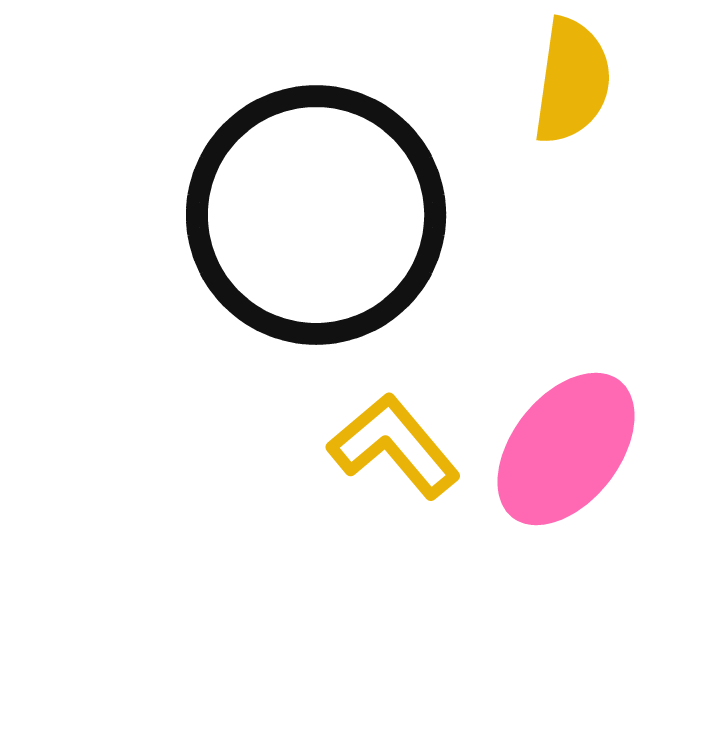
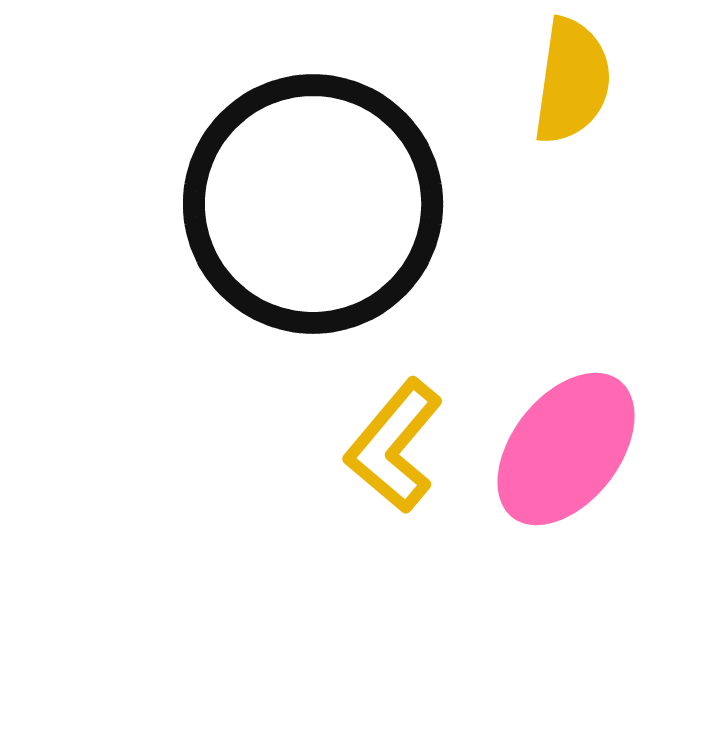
black circle: moved 3 px left, 11 px up
yellow L-shape: rotated 100 degrees counterclockwise
